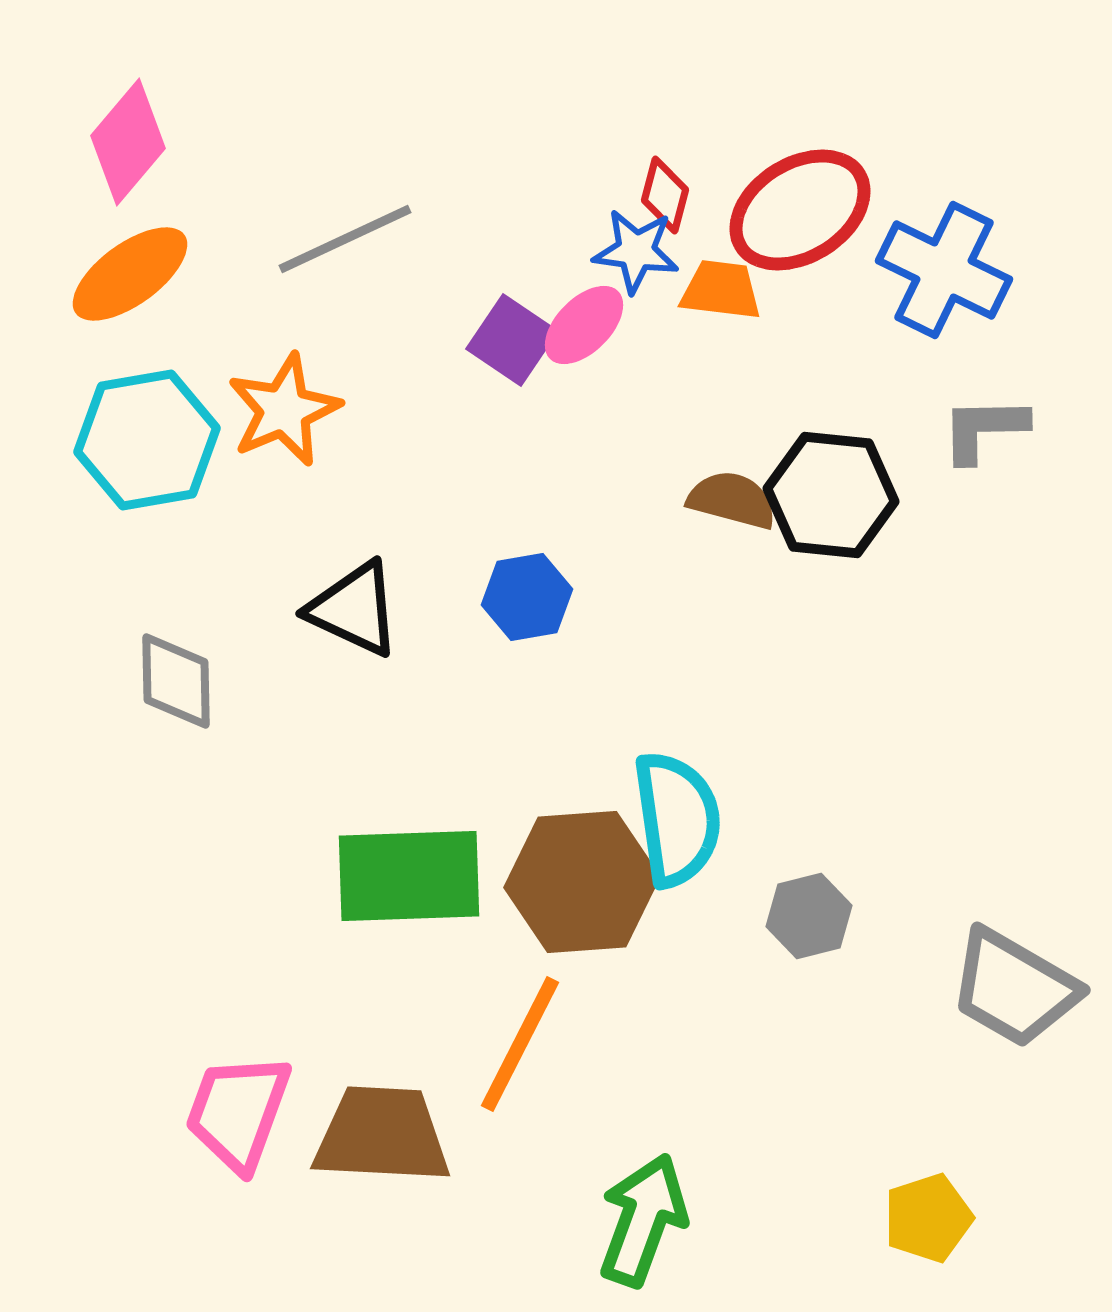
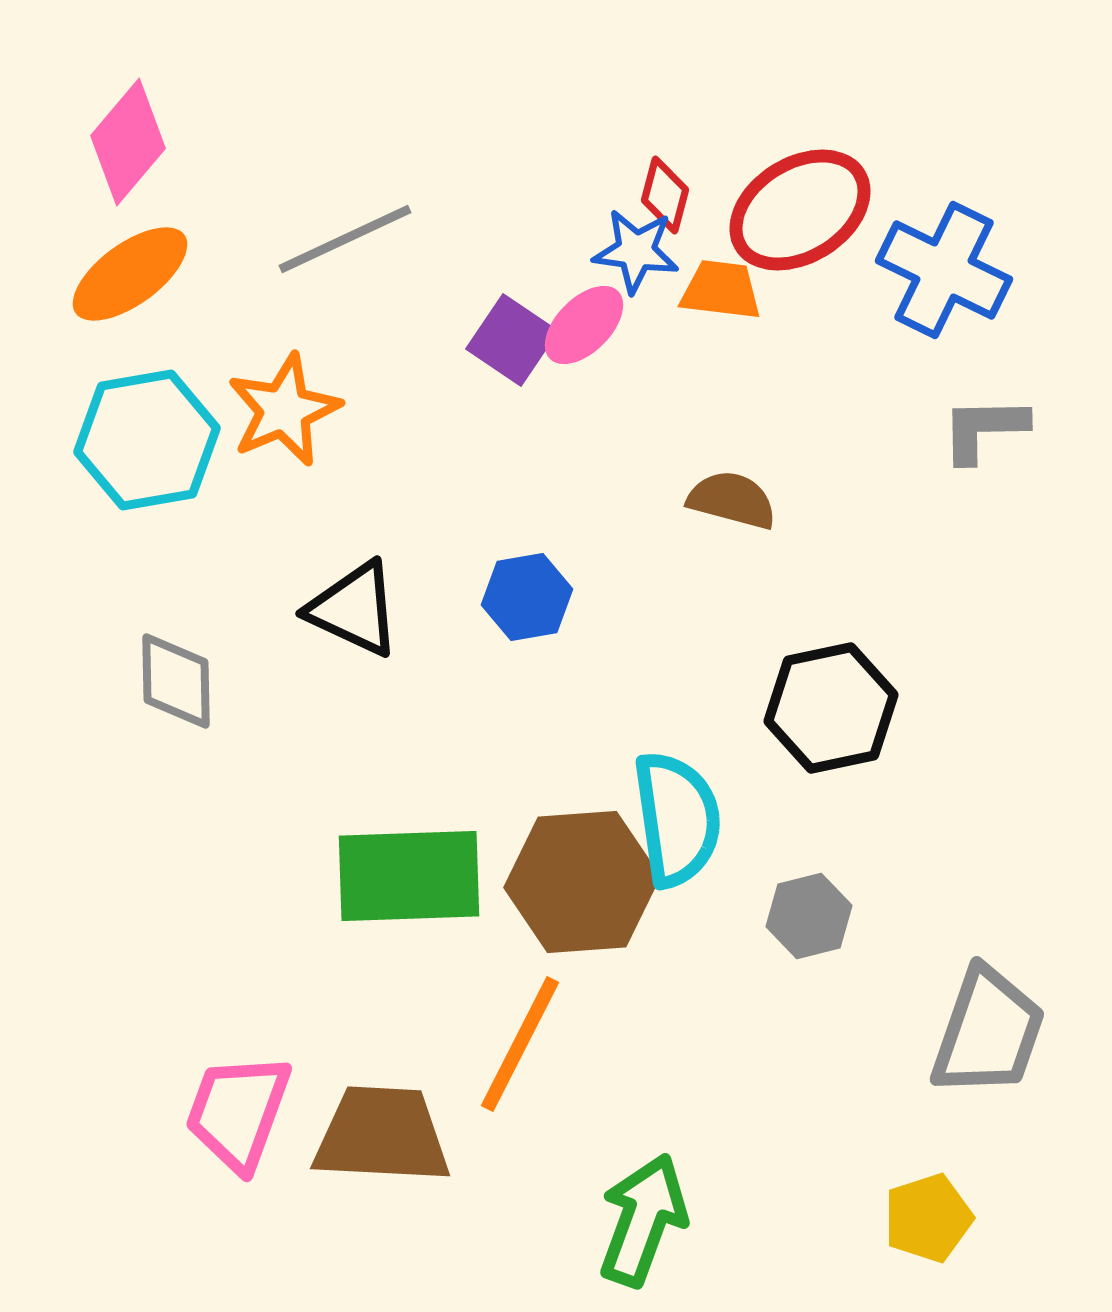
black hexagon: moved 213 px down; rotated 18 degrees counterclockwise
gray trapezoid: moved 26 px left, 44 px down; rotated 101 degrees counterclockwise
